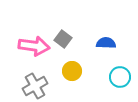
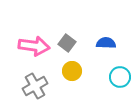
gray square: moved 4 px right, 4 px down
